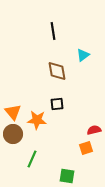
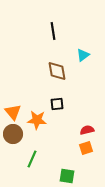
red semicircle: moved 7 px left
